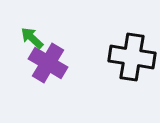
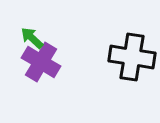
purple cross: moved 7 px left, 1 px up
